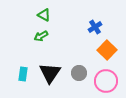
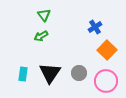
green triangle: rotated 24 degrees clockwise
